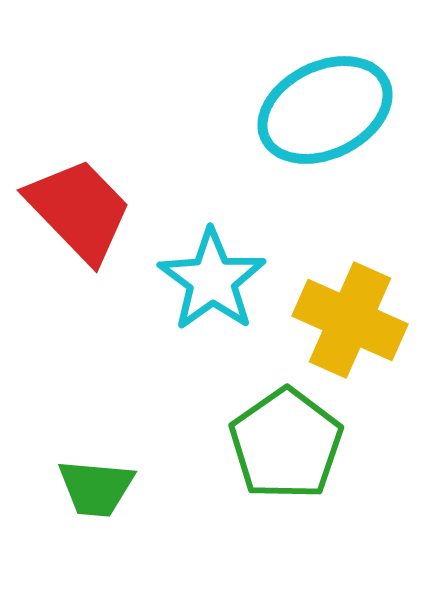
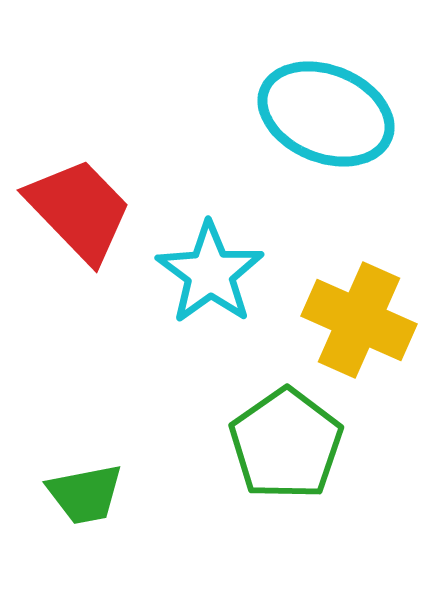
cyan ellipse: moved 1 px right, 4 px down; rotated 48 degrees clockwise
cyan star: moved 2 px left, 7 px up
yellow cross: moved 9 px right
green trapezoid: moved 11 px left, 6 px down; rotated 16 degrees counterclockwise
